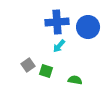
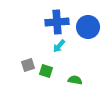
gray square: rotated 16 degrees clockwise
